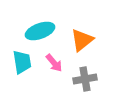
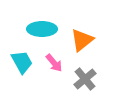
cyan ellipse: moved 2 px right, 2 px up; rotated 20 degrees clockwise
cyan trapezoid: rotated 20 degrees counterclockwise
gray cross: rotated 30 degrees counterclockwise
